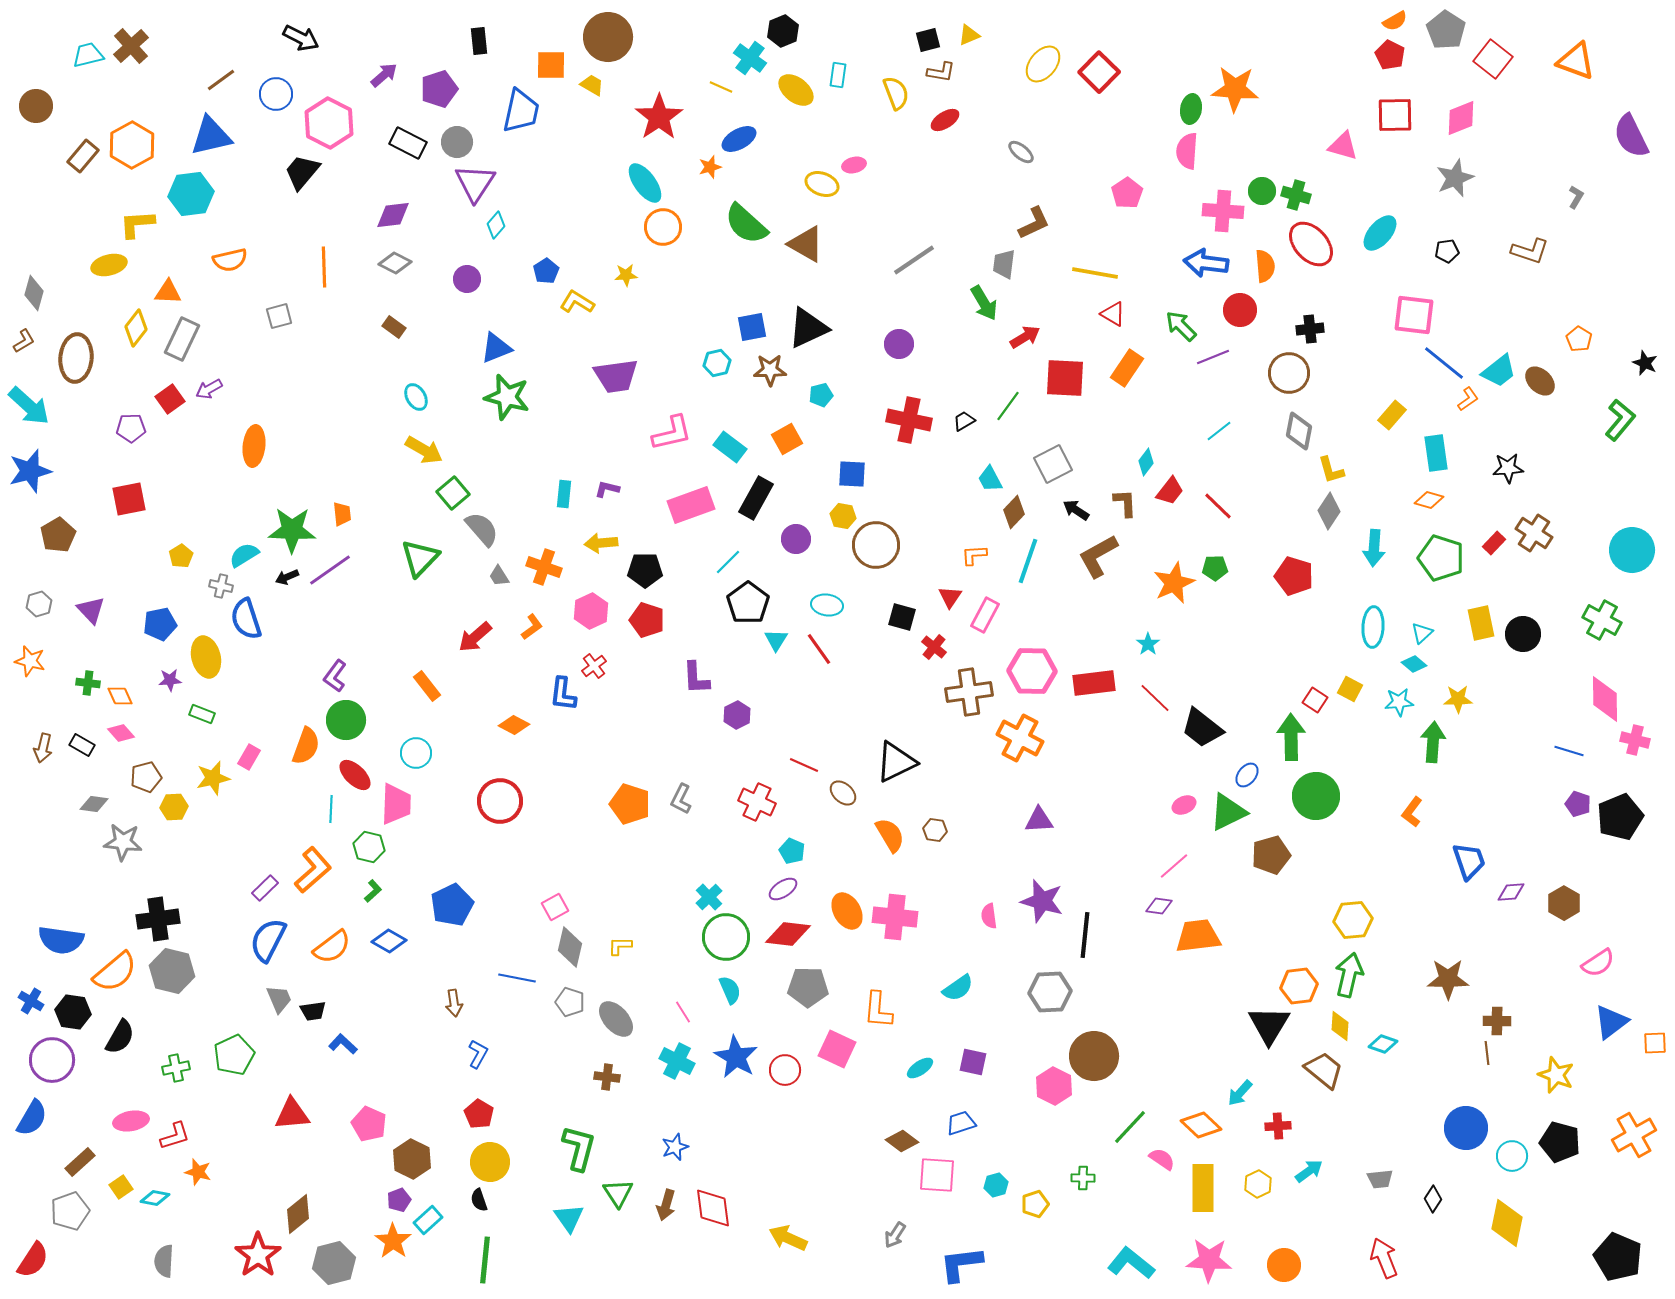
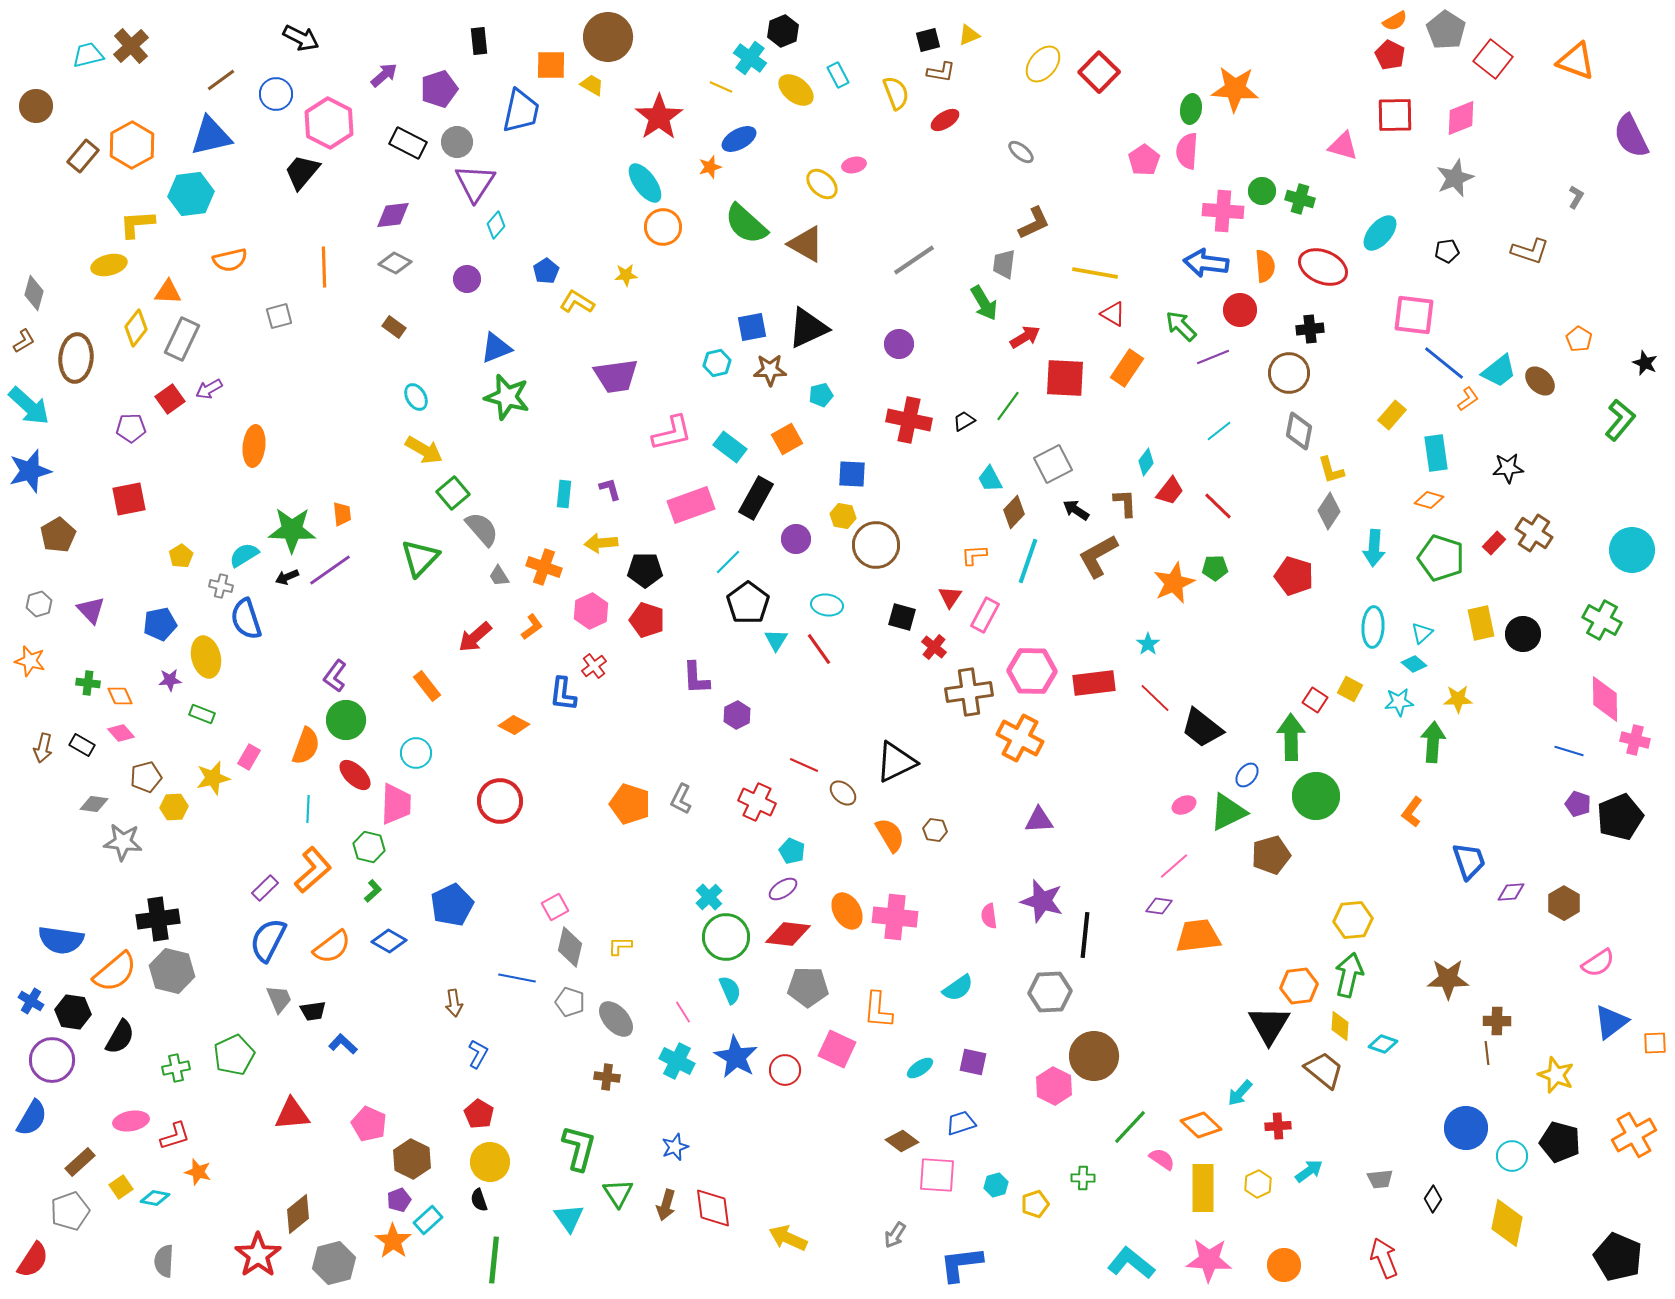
cyan rectangle at (838, 75): rotated 35 degrees counterclockwise
yellow ellipse at (822, 184): rotated 24 degrees clockwise
pink pentagon at (1127, 193): moved 17 px right, 33 px up
green cross at (1296, 195): moved 4 px right, 4 px down
red ellipse at (1311, 244): moved 12 px right, 23 px down; rotated 24 degrees counterclockwise
purple L-shape at (607, 489): moved 3 px right; rotated 60 degrees clockwise
cyan line at (331, 809): moved 23 px left
green line at (485, 1260): moved 9 px right
